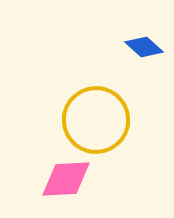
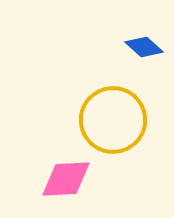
yellow circle: moved 17 px right
